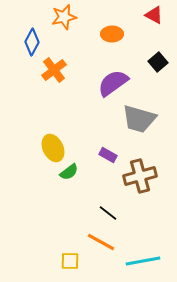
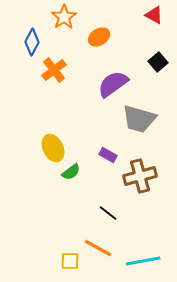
orange star: rotated 20 degrees counterclockwise
orange ellipse: moved 13 px left, 3 px down; rotated 30 degrees counterclockwise
purple semicircle: moved 1 px down
green semicircle: moved 2 px right
orange line: moved 3 px left, 6 px down
